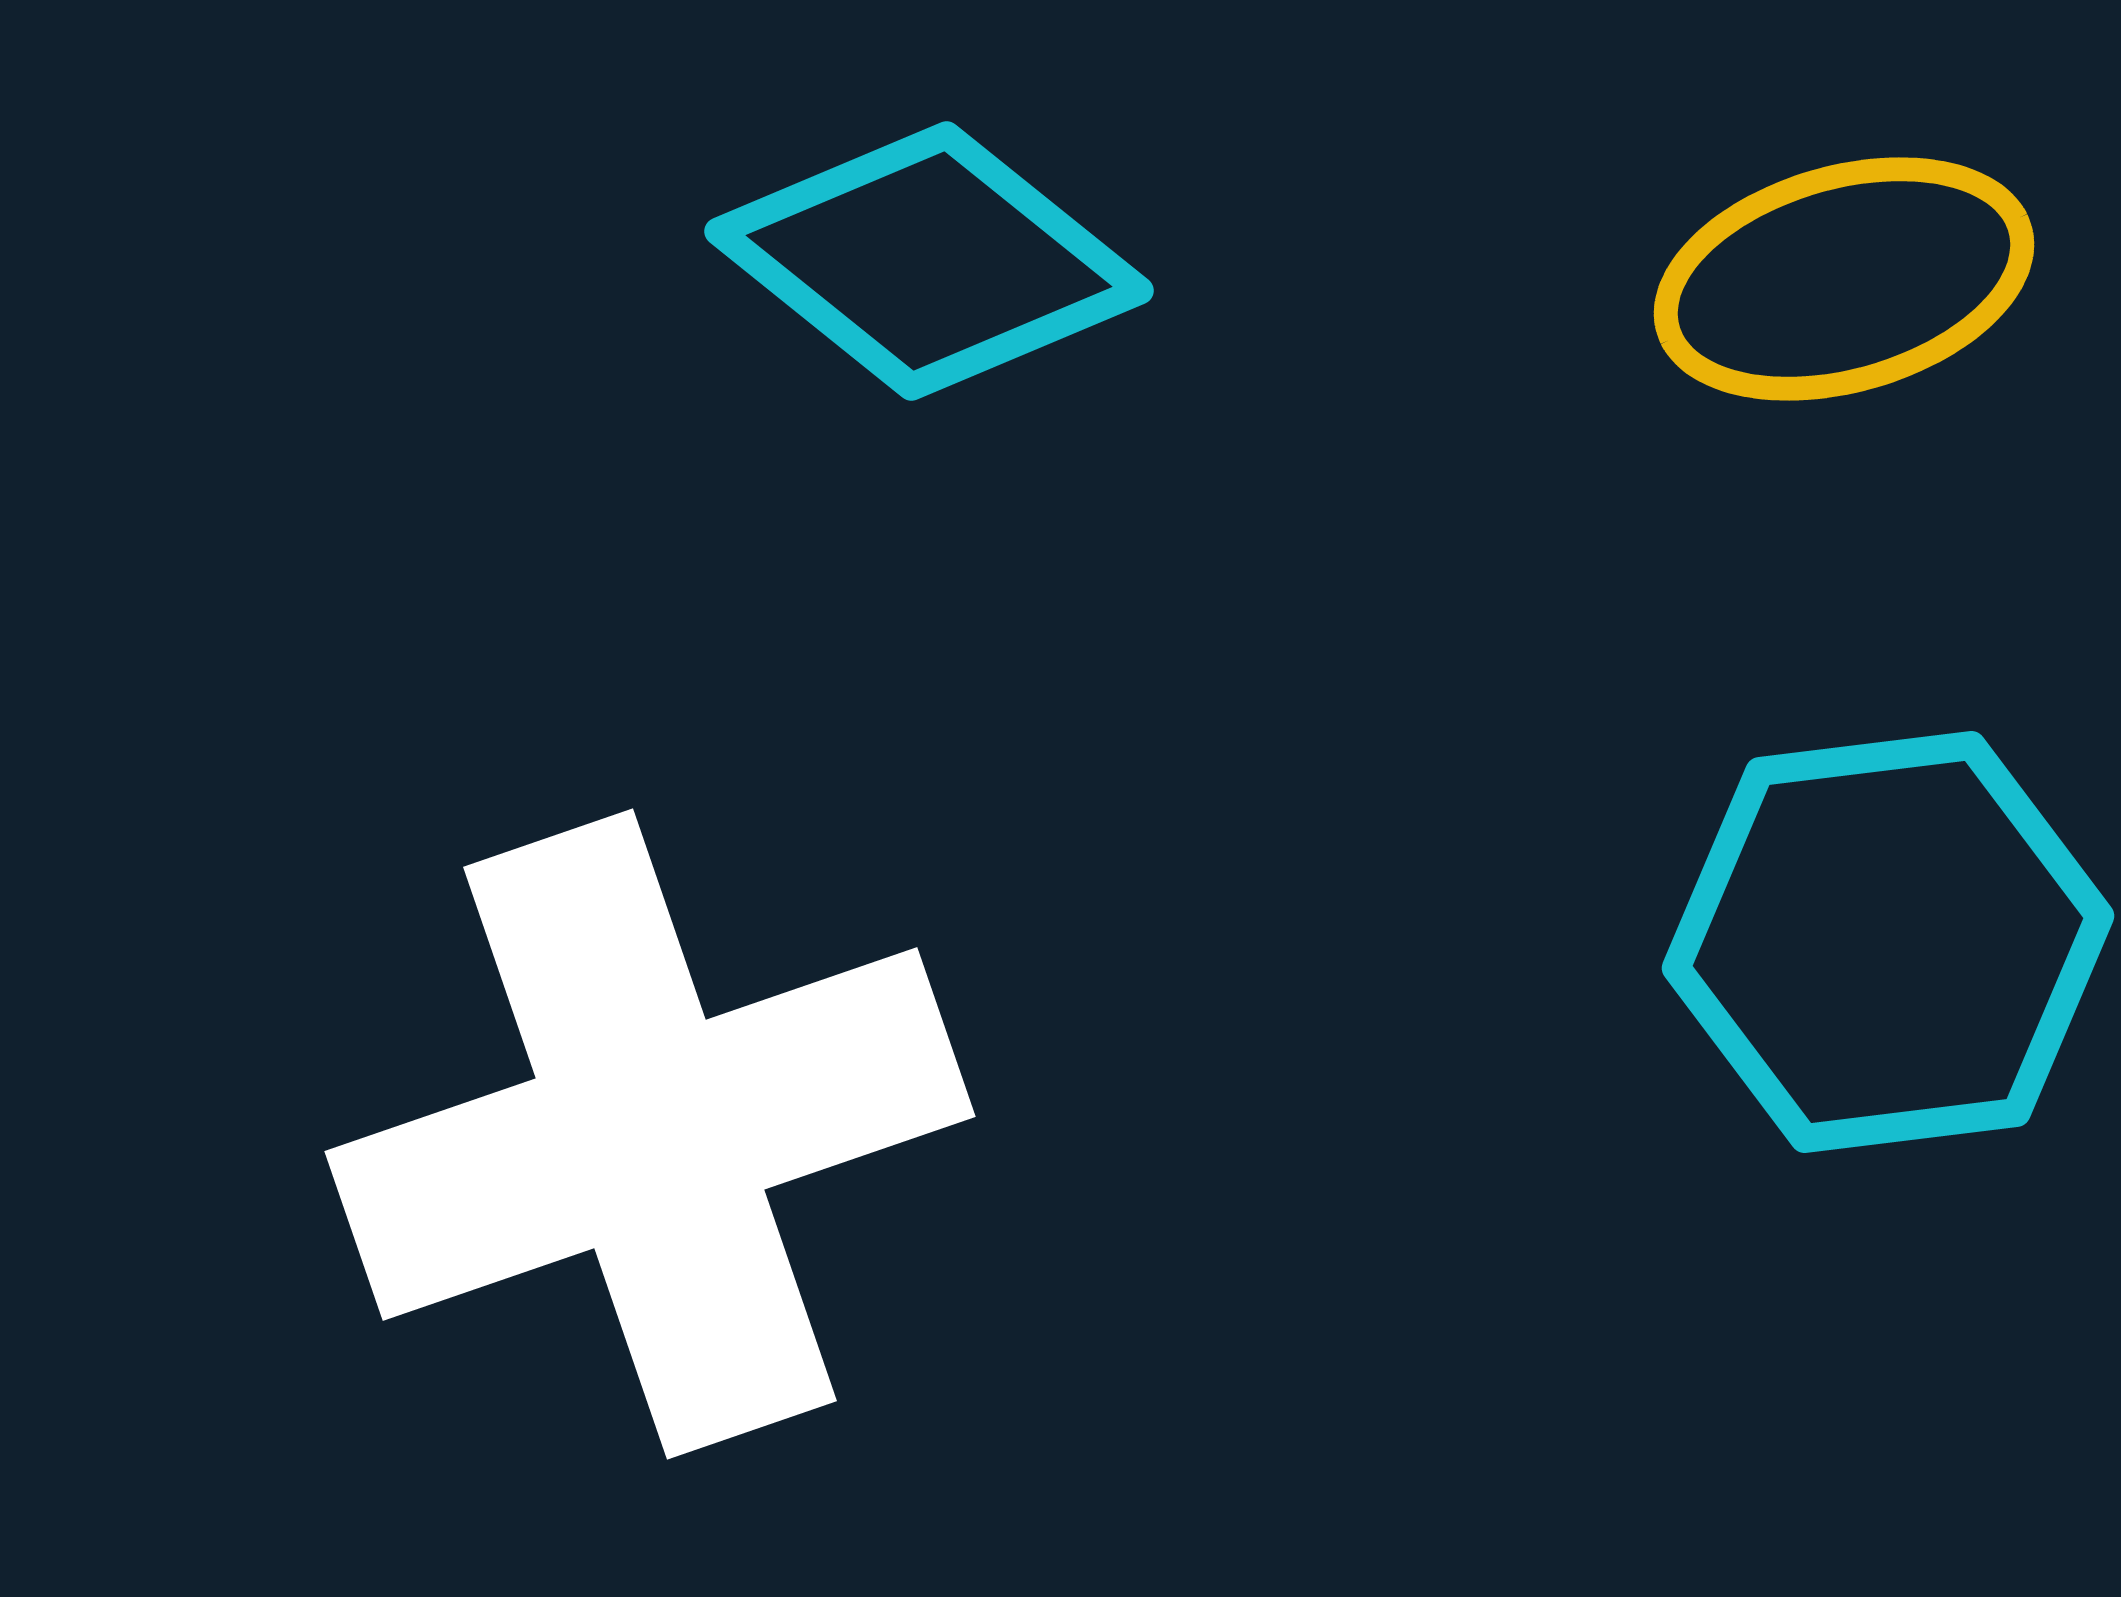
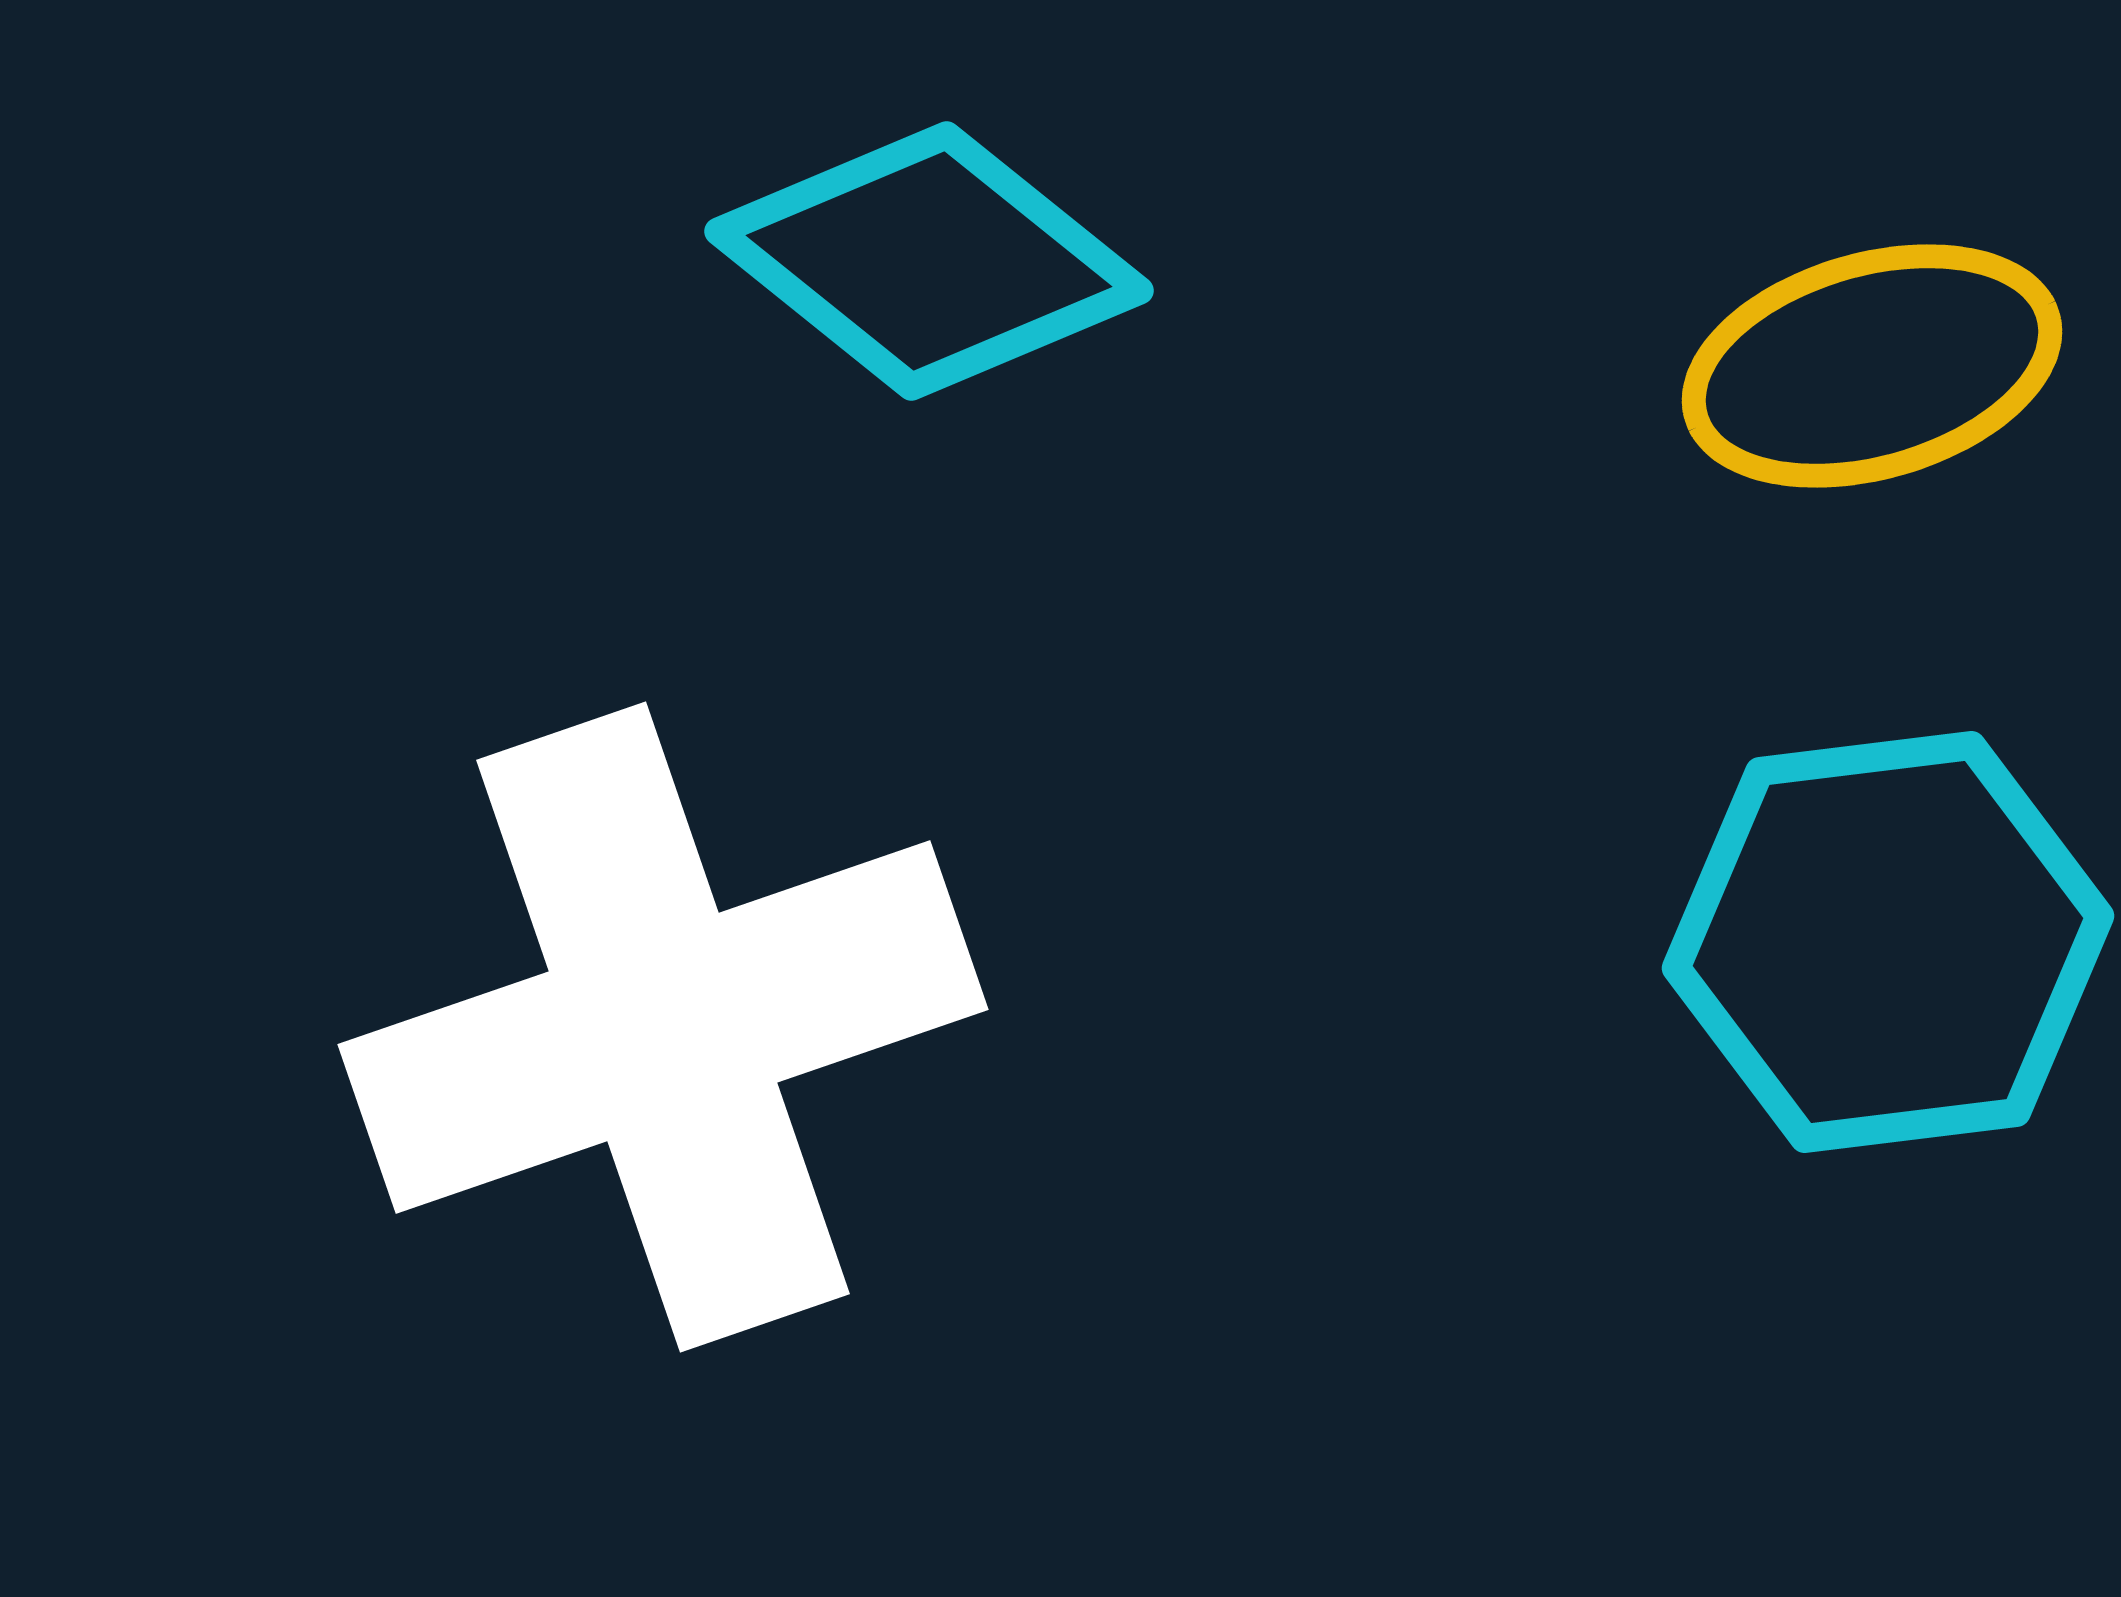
yellow ellipse: moved 28 px right, 87 px down
white cross: moved 13 px right, 107 px up
